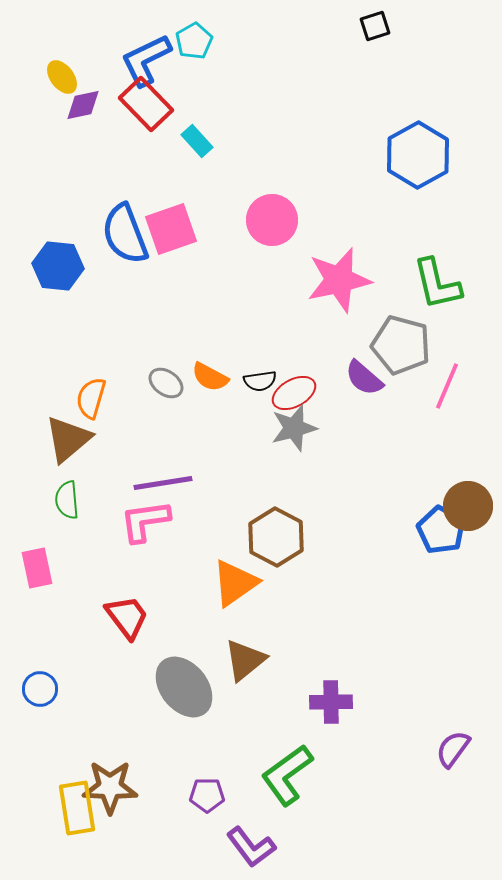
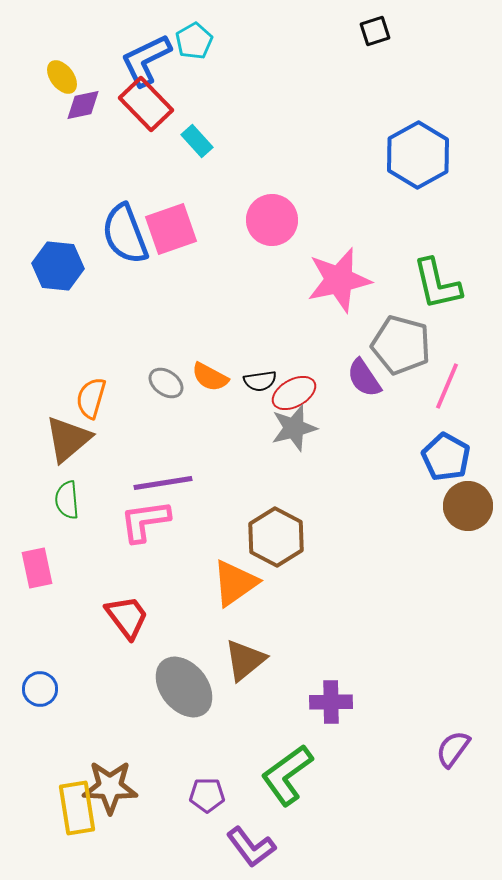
black square at (375, 26): moved 5 px down
purple semicircle at (364, 378): rotated 15 degrees clockwise
blue pentagon at (441, 530): moved 5 px right, 73 px up
